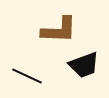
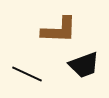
black line: moved 2 px up
